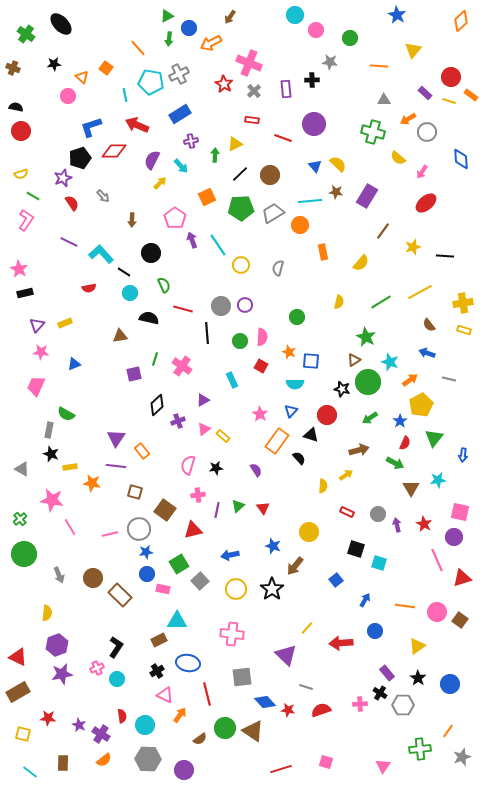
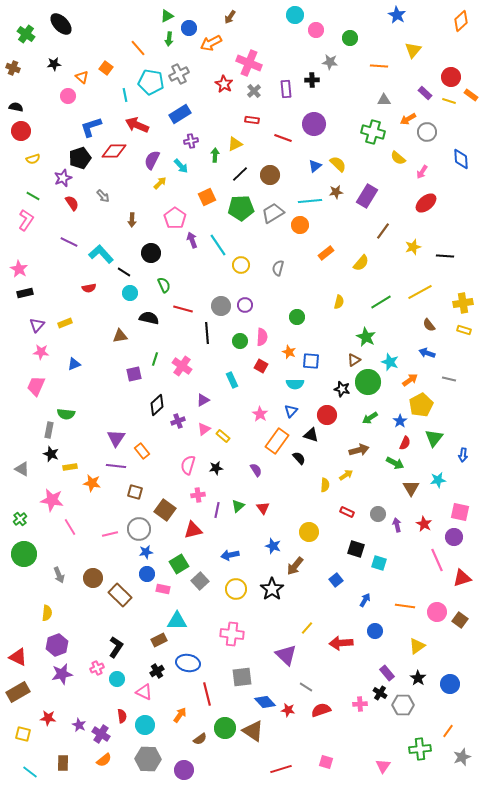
blue triangle at (315, 166): rotated 32 degrees clockwise
yellow semicircle at (21, 174): moved 12 px right, 15 px up
brown star at (336, 192): rotated 16 degrees counterclockwise
orange rectangle at (323, 252): moved 3 px right, 1 px down; rotated 63 degrees clockwise
green semicircle at (66, 414): rotated 24 degrees counterclockwise
yellow semicircle at (323, 486): moved 2 px right, 1 px up
gray line at (306, 687): rotated 16 degrees clockwise
pink triangle at (165, 695): moved 21 px left, 3 px up
